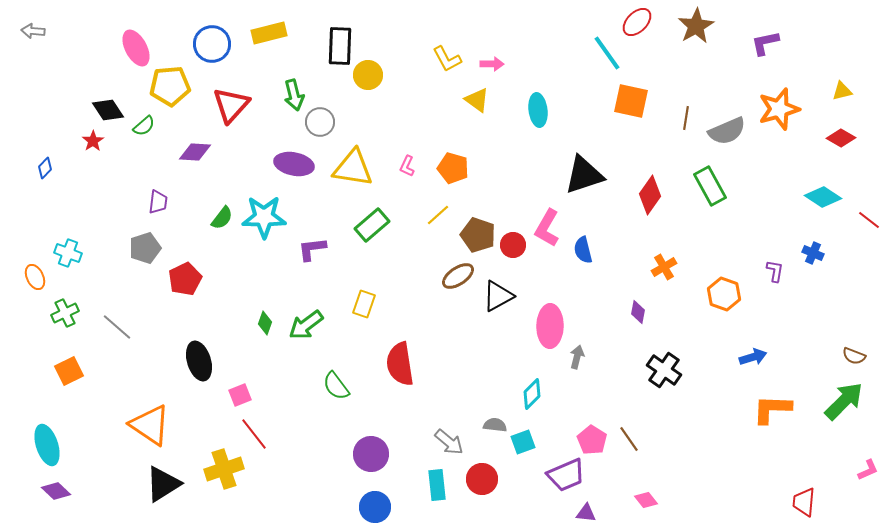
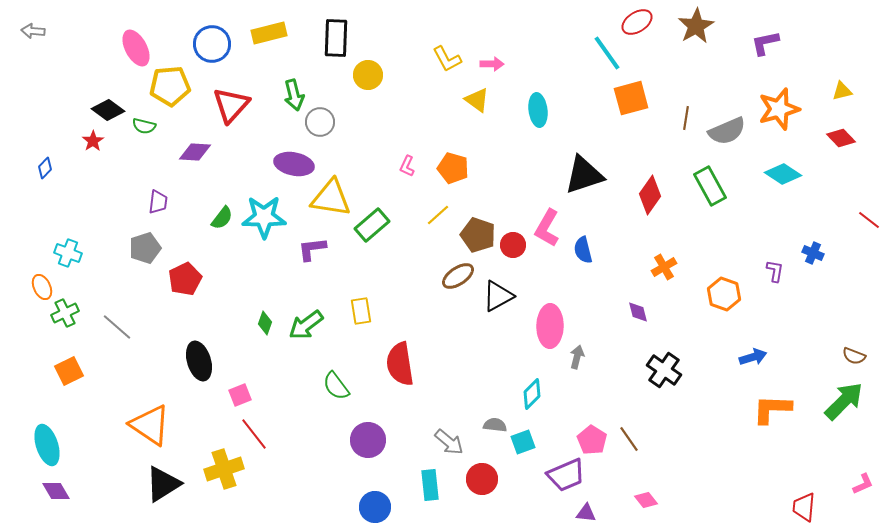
red ellipse at (637, 22): rotated 12 degrees clockwise
black rectangle at (340, 46): moved 4 px left, 8 px up
orange square at (631, 101): moved 3 px up; rotated 27 degrees counterclockwise
black diamond at (108, 110): rotated 20 degrees counterclockwise
green semicircle at (144, 126): rotated 55 degrees clockwise
red diamond at (841, 138): rotated 16 degrees clockwise
yellow triangle at (353, 168): moved 22 px left, 30 px down
cyan diamond at (823, 197): moved 40 px left, 23 px up
orange ellipse at (35, 277): moved 7 px right, 10 px down
yellow rectangle at (364, 304): moved 3 px left, 7 px down; rotated 28 degrees counterclockwise
purple diamond at (638, 312): rotated 25 degrees counterclockwise
purple circle at (371, 454): moved 3 px left, 14 px up
pink L-shape at (868, 470): moved 5 px left, 14 px down
cyan rectangle at (437, 485): moved 7 px left
purple diamond at (56, 491): rotated 16 degrees clockwise
red trapezoid at (804, 502): moved 5 px down
